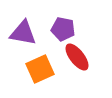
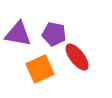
purple pentagon: moved 9 px left, 5 px down
purple triangle: moved 5 px left, 1 px down
